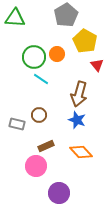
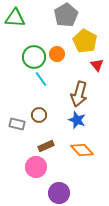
cyan line: rotated 21 degrees clockwise
orange diamond: moved 1 px right, 2 px up
pink circle: moved 1 px down
